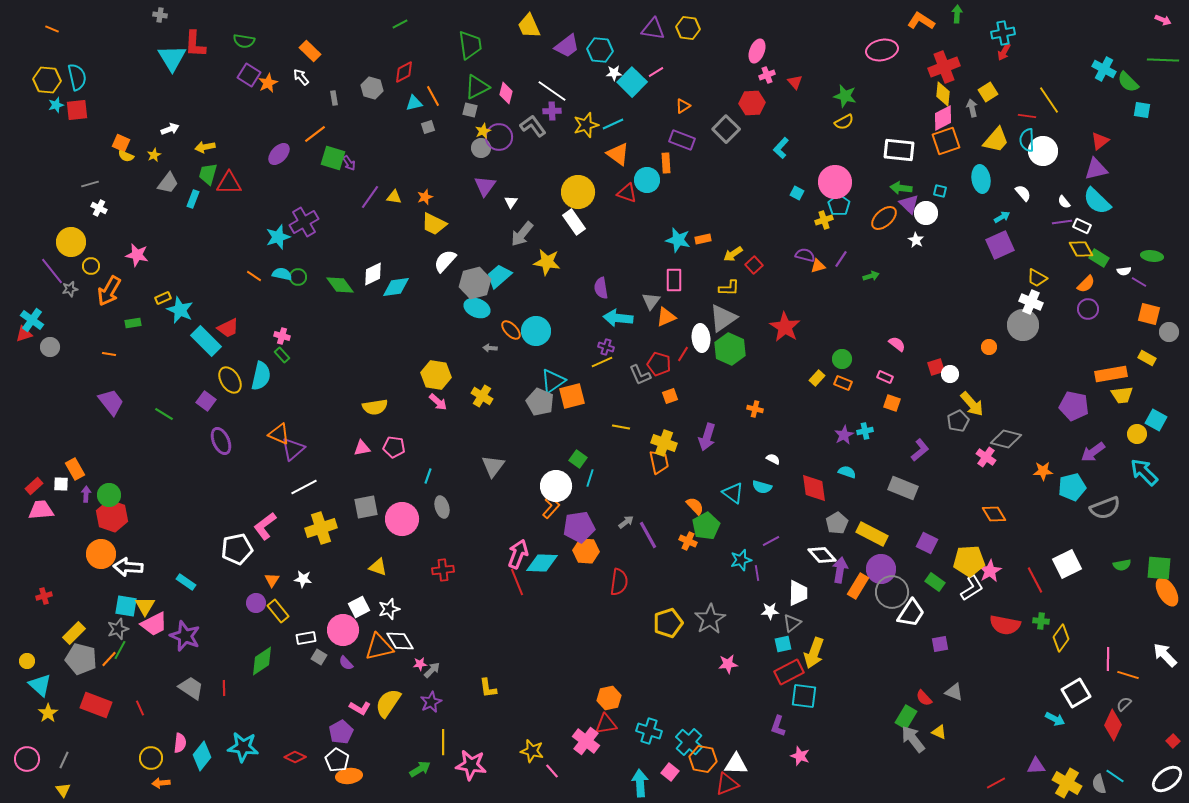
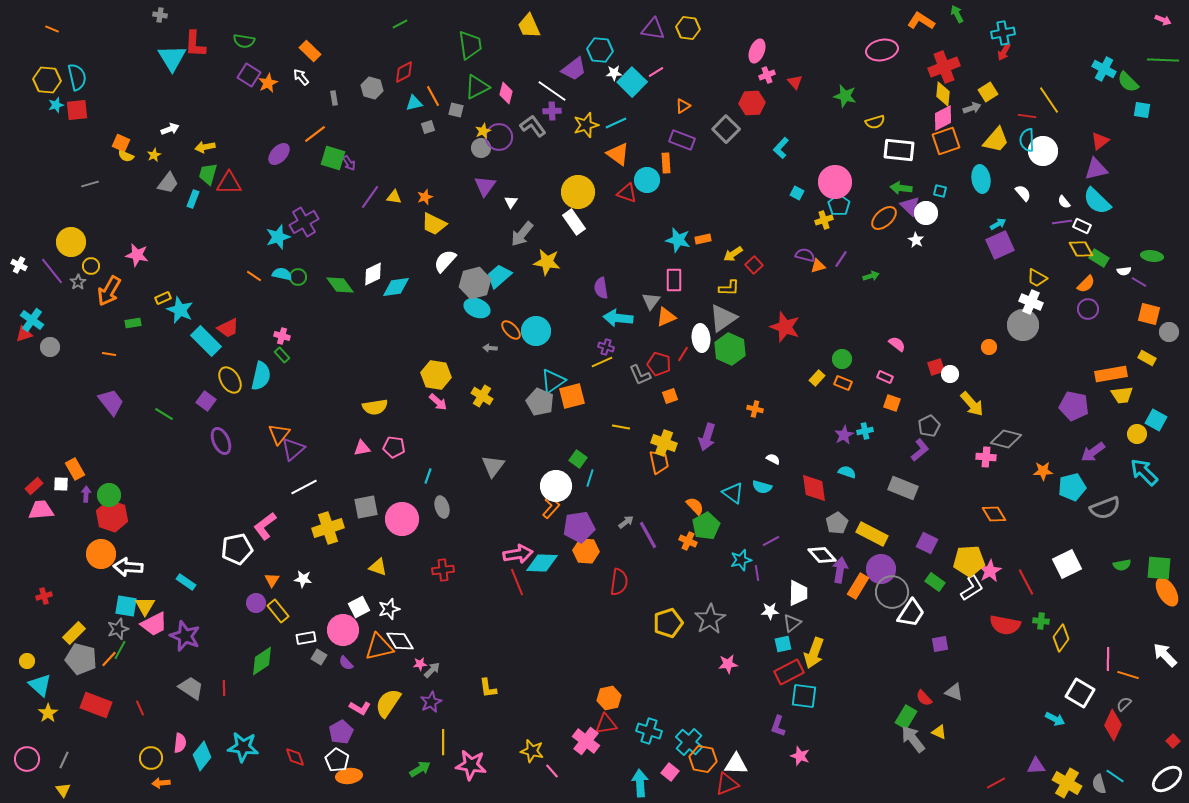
green arrow at (957, 14): rotated 30 degrees counterclockwise
purple trapezoid at (567, 46): moved 7 px right, 23 px down
gray arrow at (972, 108): rotated 84 degrees clockwise
gray square at (470, 110): moved 14 px left
yellow semicircle at (844, 122): moved 31 px right; rotated 12 degrees clockwise
cyan line at (613, 124): moved 3 px right, 1 px up
purple triangle at (909, 204): moved 1 px right, 2 px down
white cross at (99, 208): moved 80 px left, 57 px down
cyan arrow at (1002, 217): moved 4 px left, 7 px down
gray star at (70, 289): moved 8 px right, 7 px up; rotated 21 degrees counterclockwise
red star at (785, 327): rotated 12 degrees counterclockwise
gray pentagon at (958, 421): moved 29 px left, 5 px down
orange triangle at (279, 434): rotated 45 degrees clockwise
pink cross at (986, 457): rotated 30 degrees counterclockwise
yellow cross at (321, 528): moved 7 px right
pink arrow at (518, 554): rotated 60 degrees clockwise
red line at (1035, 580): moved 9 px left, 2 px down
white square at (1076, 693): moved 4 px right; rotated 28 degrees counterclockwise
red diamond at (295, 757): rotated 45 degrees clockwise
